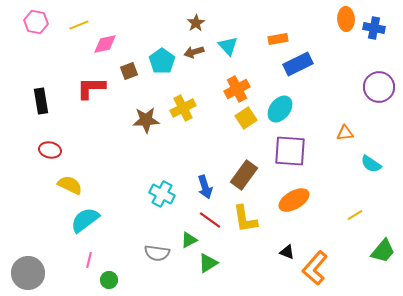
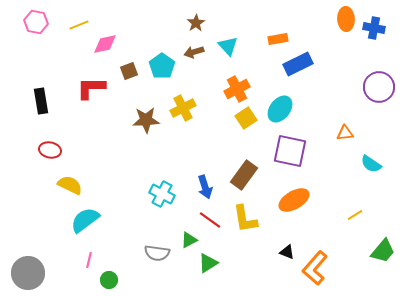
cyan pentagon at (162, 61): moved 5 px down
purple square at (290, 151): rotated 8 degrees clockwise
